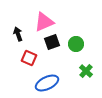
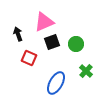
blue ellipse: moved 9 px right; rotated 35 degrees counterclockwise
